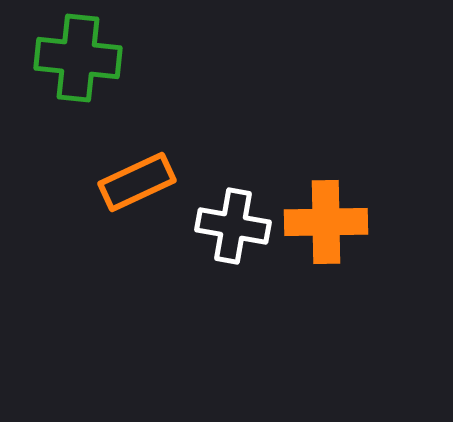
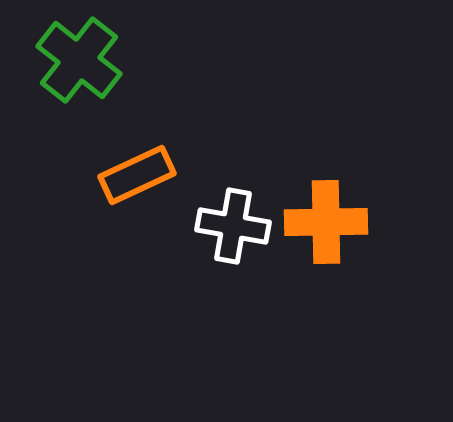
green cross: moved 1 px right, 2 px down; rotated 32 degrees clockwise
orange rectangle: moved 7 px up
